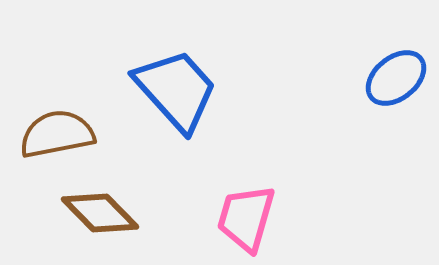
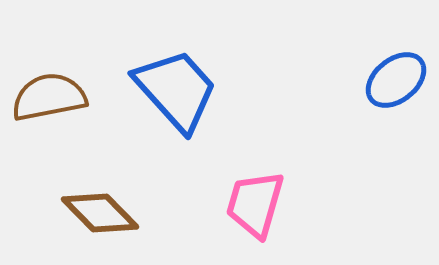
blue ellipse: moved 2 px down
brown semicircle: moved 8 px left, 37 px up
pink trapezoid: moved 9 px right, 14 px up
